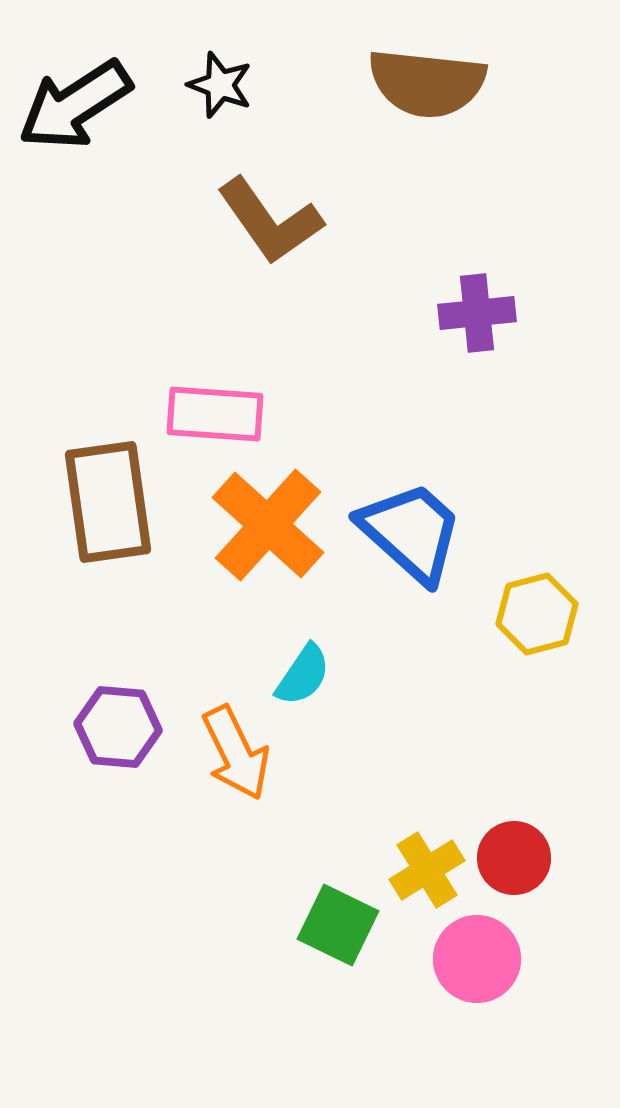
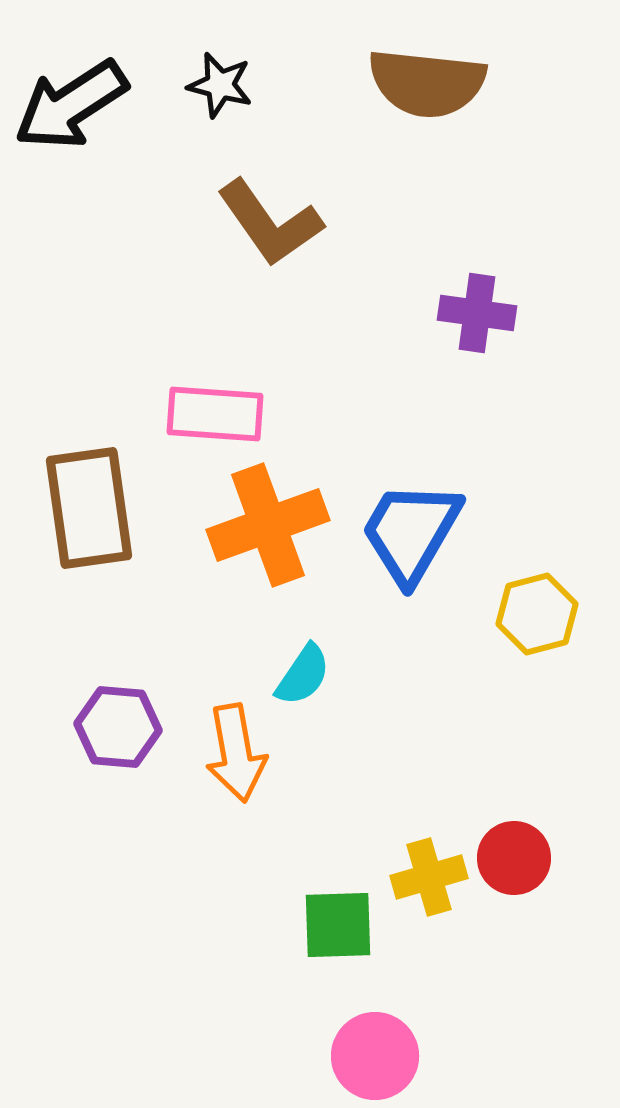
black star: rotated 6 degrees counterclockwise
black arrow: moved 4 px left
brown L-shape: moved 2 px down
purple cross: rotated 14 degrees clockwise
brown rectangle: moved 19 px left, 6 px down
orange cross: rotated 28 degrees clockwise
blue trapezoid: rotated 102 degrees counterclockwise
orange arrow: rotated 16 degrees clockwise
yellow cross: moved 2 px right, 7 px down; rotated 16 degrees clockwise
green square: rotated 28 degrees counterclockwise
pink circle: moved 102 px left, 97 px down
